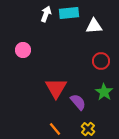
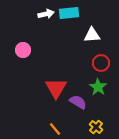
white arrow: rotated 56 degrees clockwise
white triangle: moved 2 px left, 9 px down
red circle: moved 2 px down
green star: moved 6 px left, 5 px up
purple semicircle: rotated 18 degrees counterclockwise
yellow cross: moved 8 px right, 2 px up
